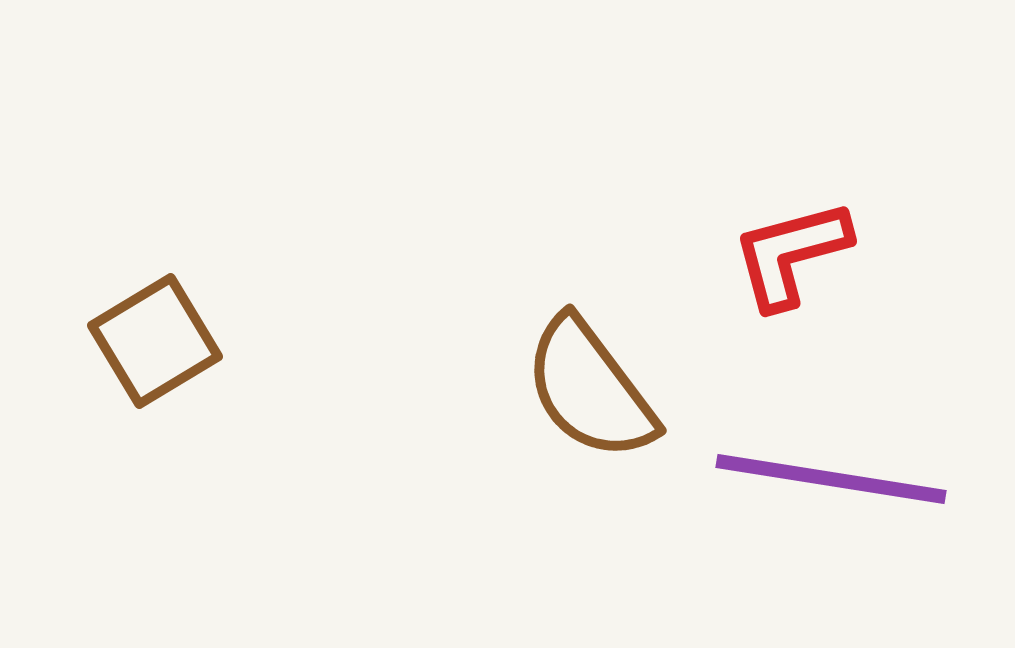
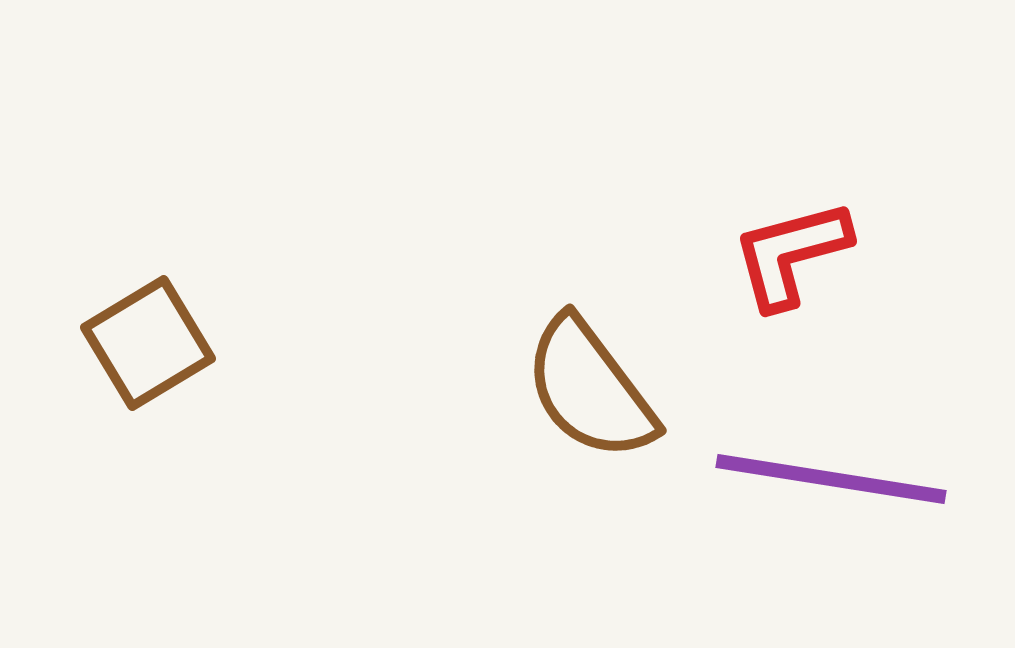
brown square: moved 7 px left, 2 px down
